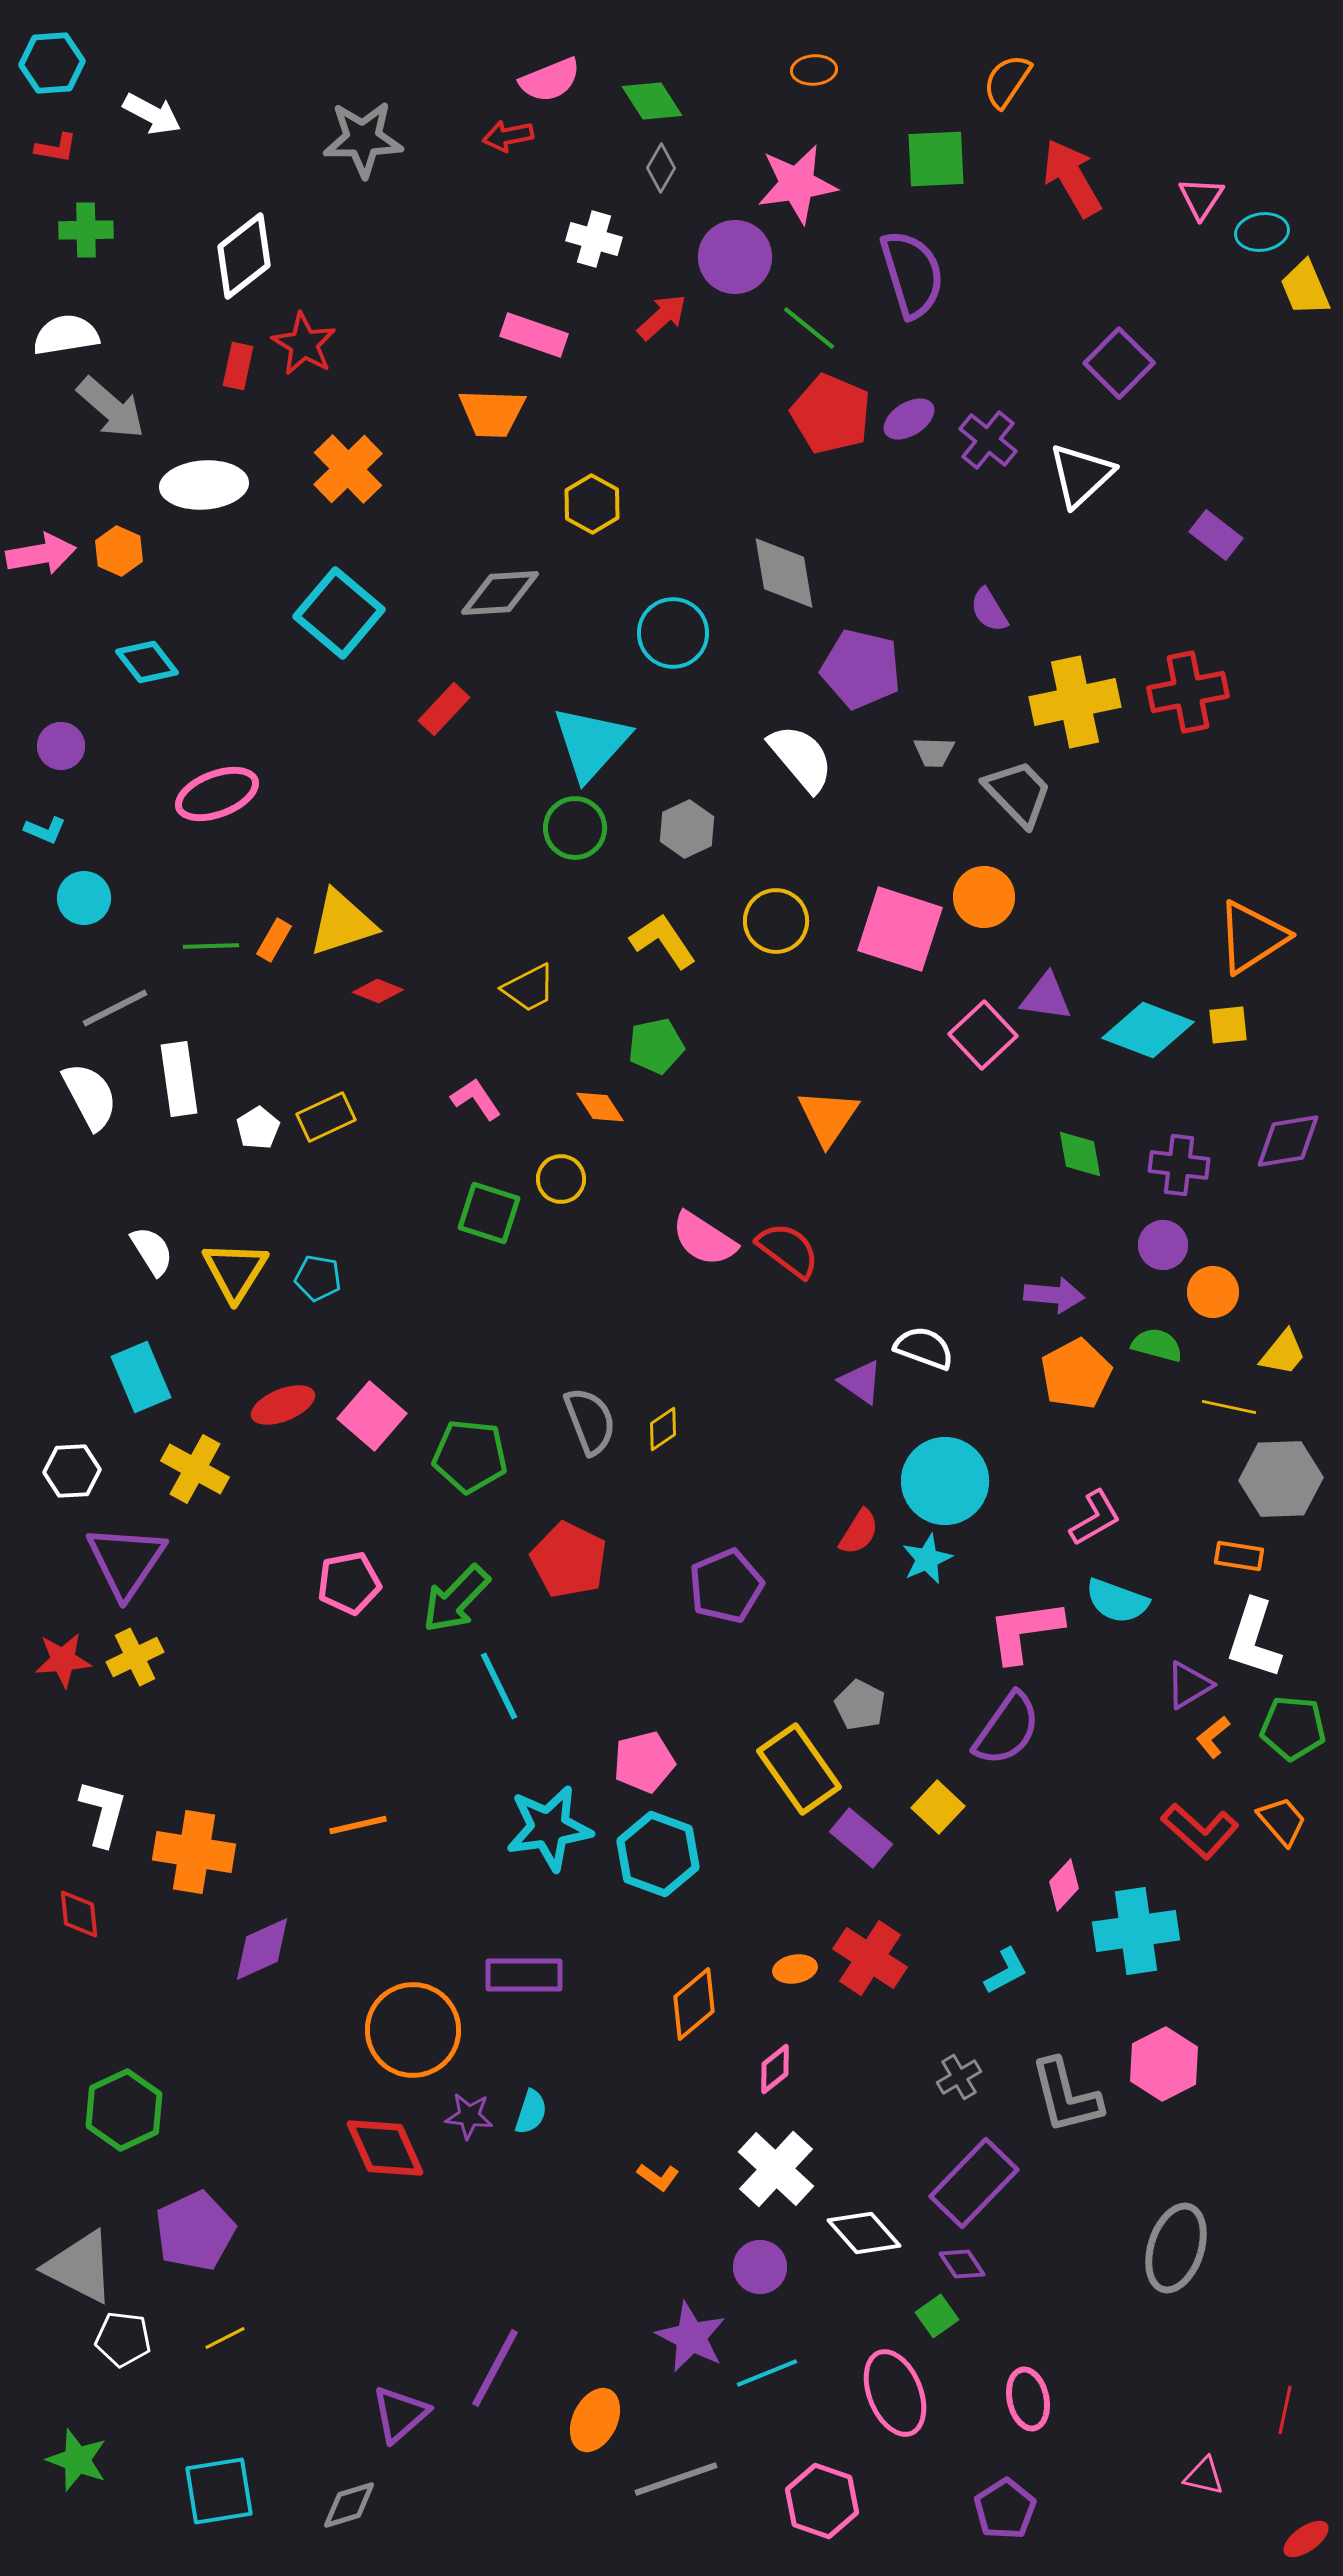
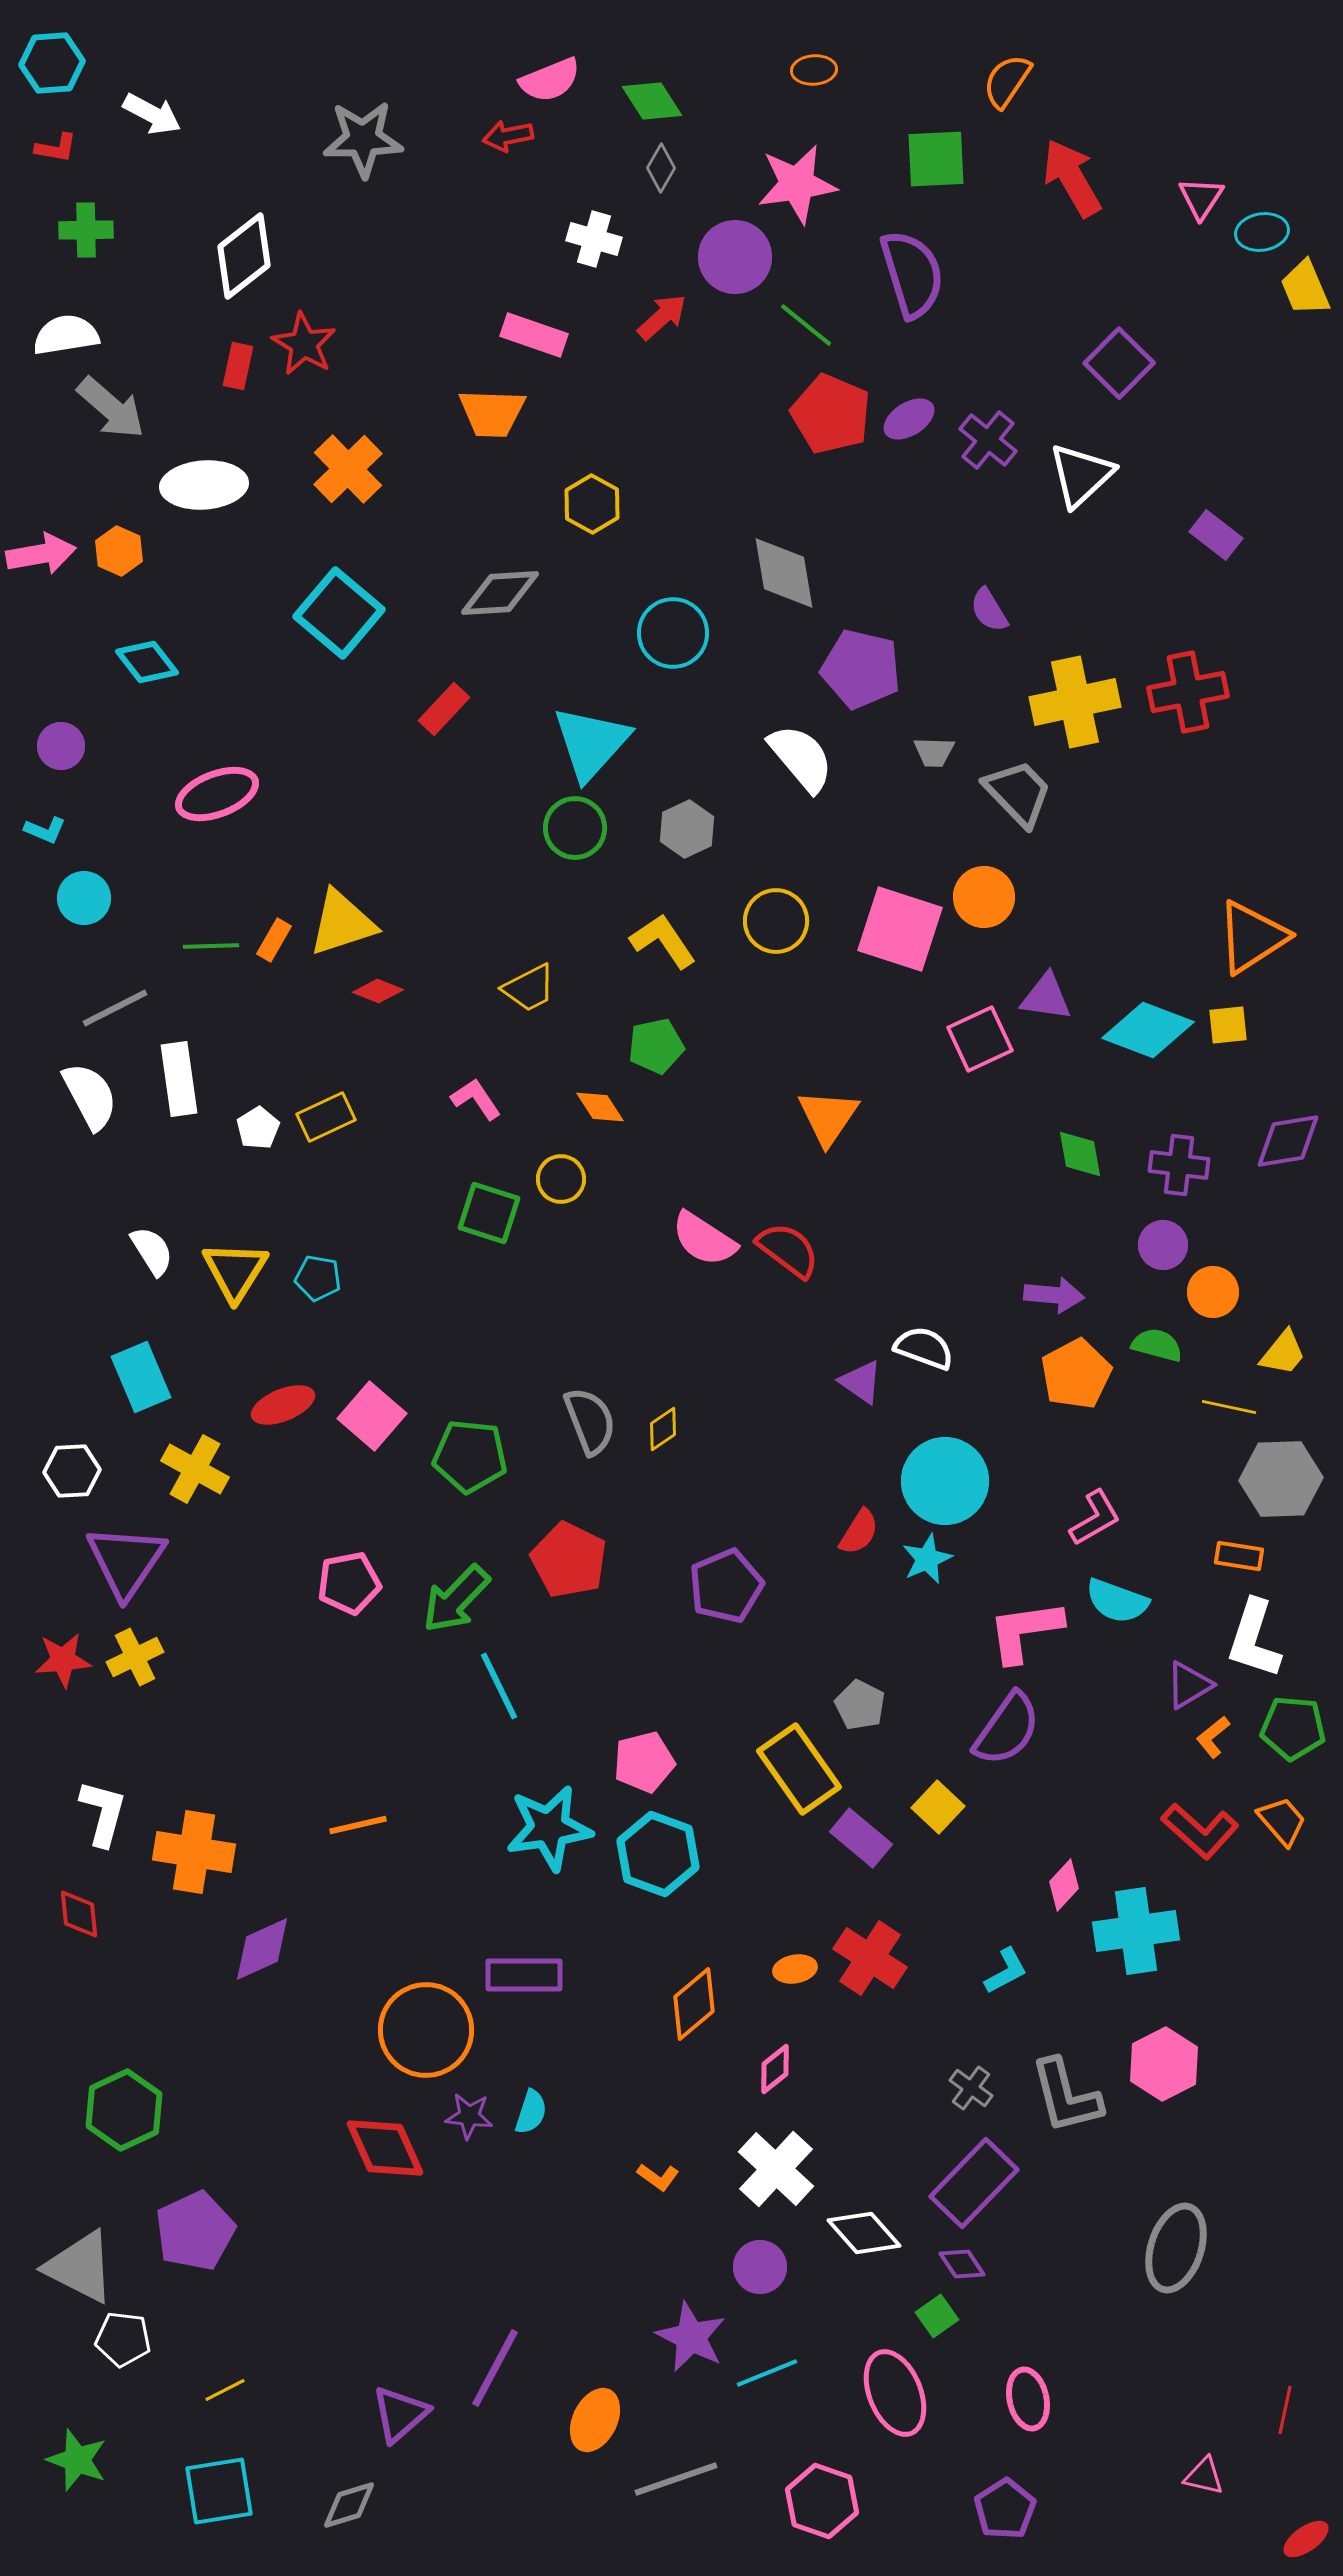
green line at (809, 328): moved 3 px left, 3 px up
pink square at (983, 1035): moved 3 px left, 4 px down; rotated 18 degrees clockwise
orange circle at (413, 2030): moved 13 px right
gray cross at (959, 2077): moved 12 px right, 11 px down; rotated 24 degrees counterclockwise
yellow line at (225, 2338): moved 52 px down
